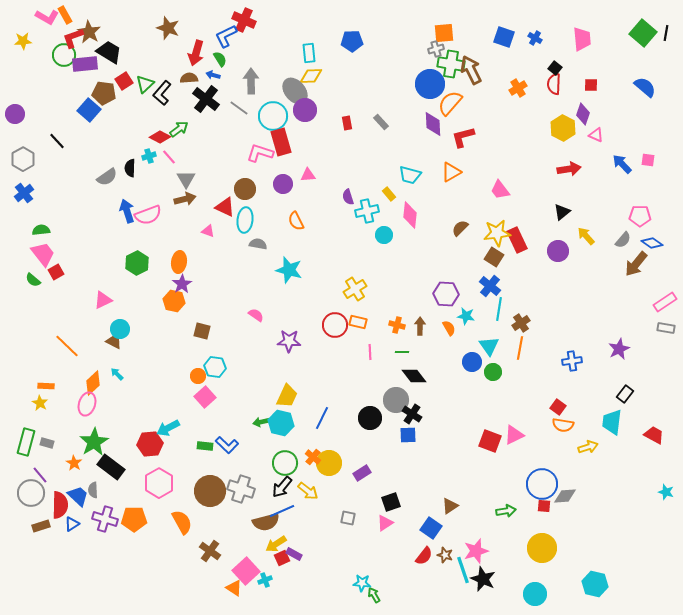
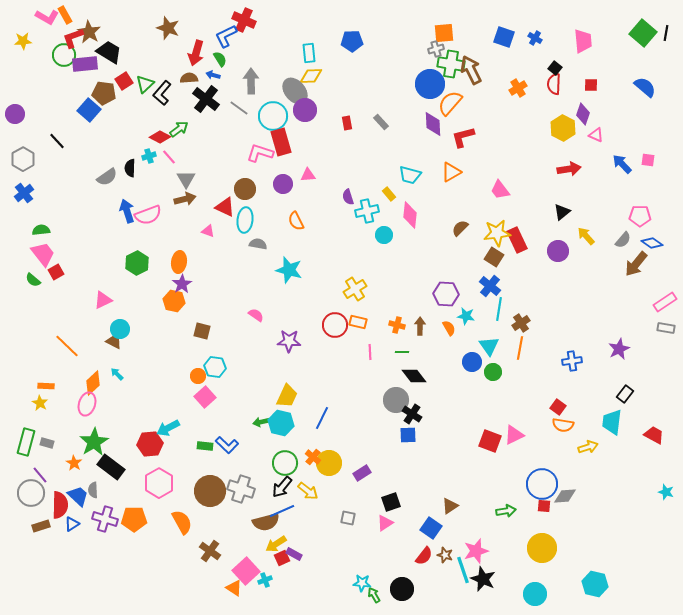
pink trapezoid at (582, 39): moved 1 px right, 2 px down
black circle at (370, 418): moved 32 px right, 171 px down
